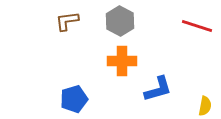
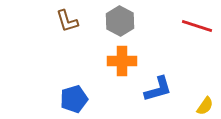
brown L-shape: rotated 100 degrees counterclockwise
yellow semicircle: rotated 24 degrees clockwise
